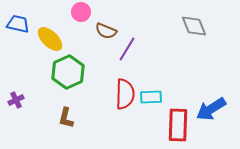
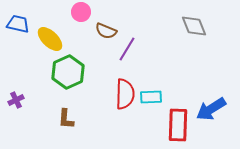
brown L-shape: moved 1 px down; rotated 10 degrees counterclockwise
